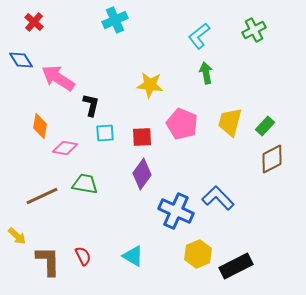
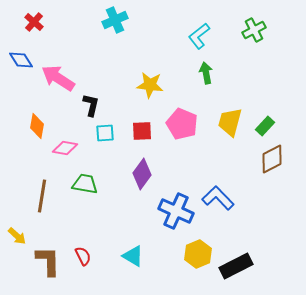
orange diamond: moved 3 px left
red square: moved 6 px up
brown line: rotated 56 degrees counterclockwise
